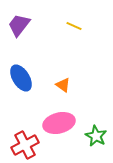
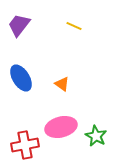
orange triangle: moved 1 px left, 1 px up
pink ellipse: moved 2 px right, 4 px down
red cross: rotated 16 degrees clockwise
